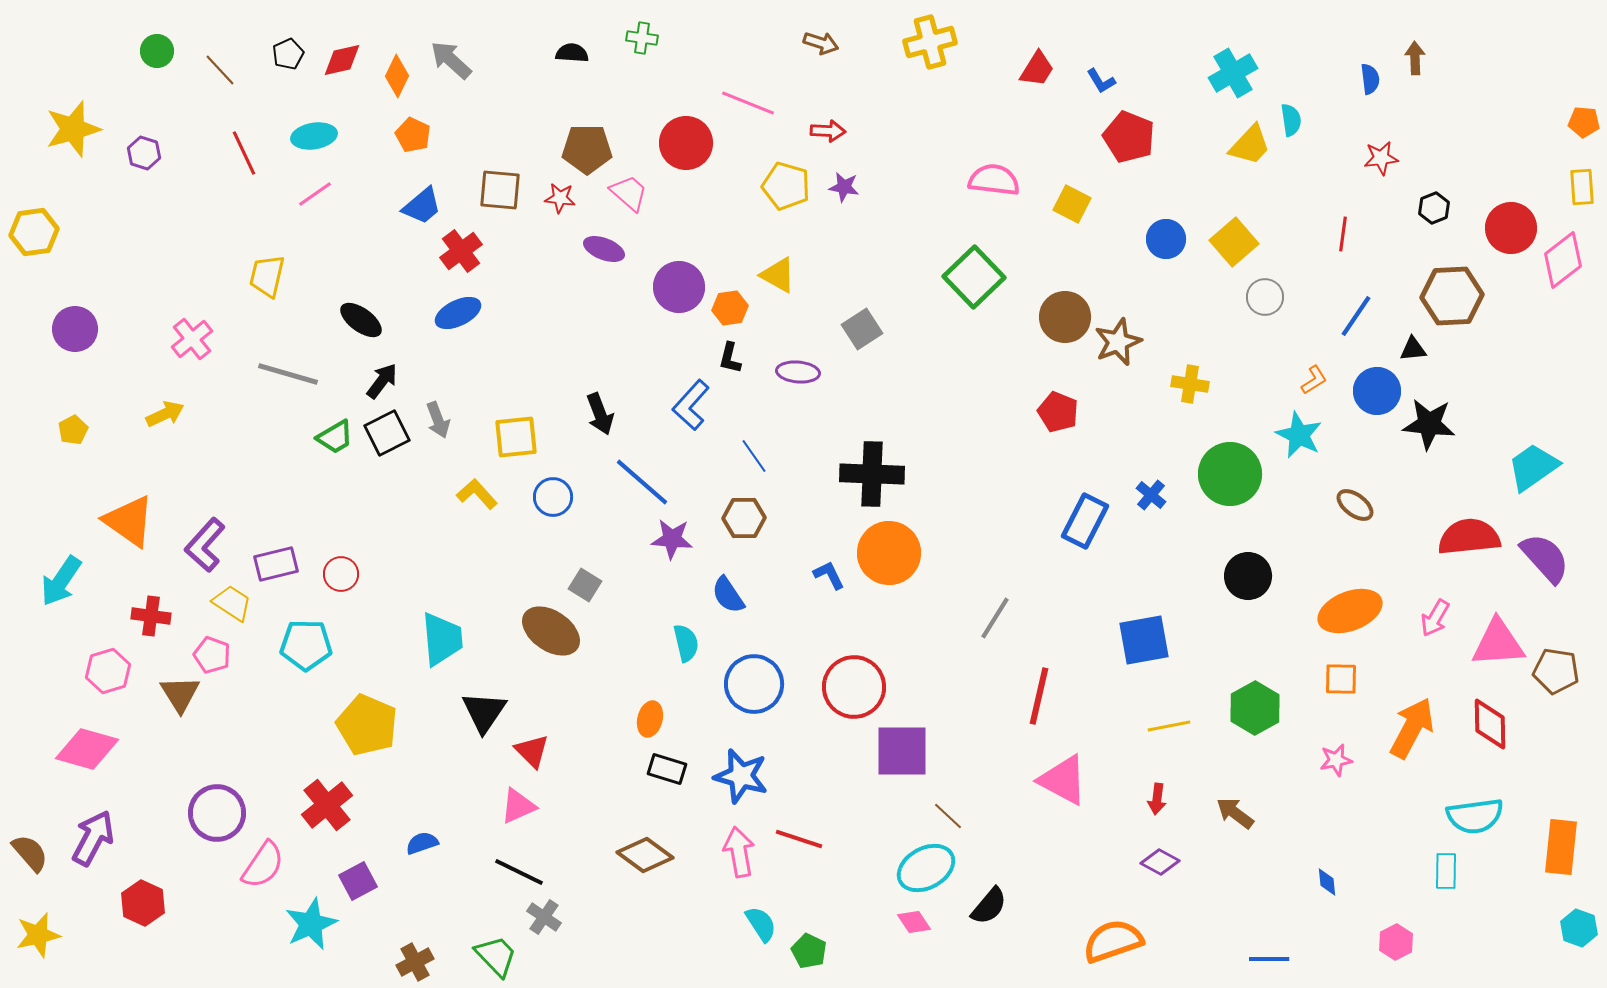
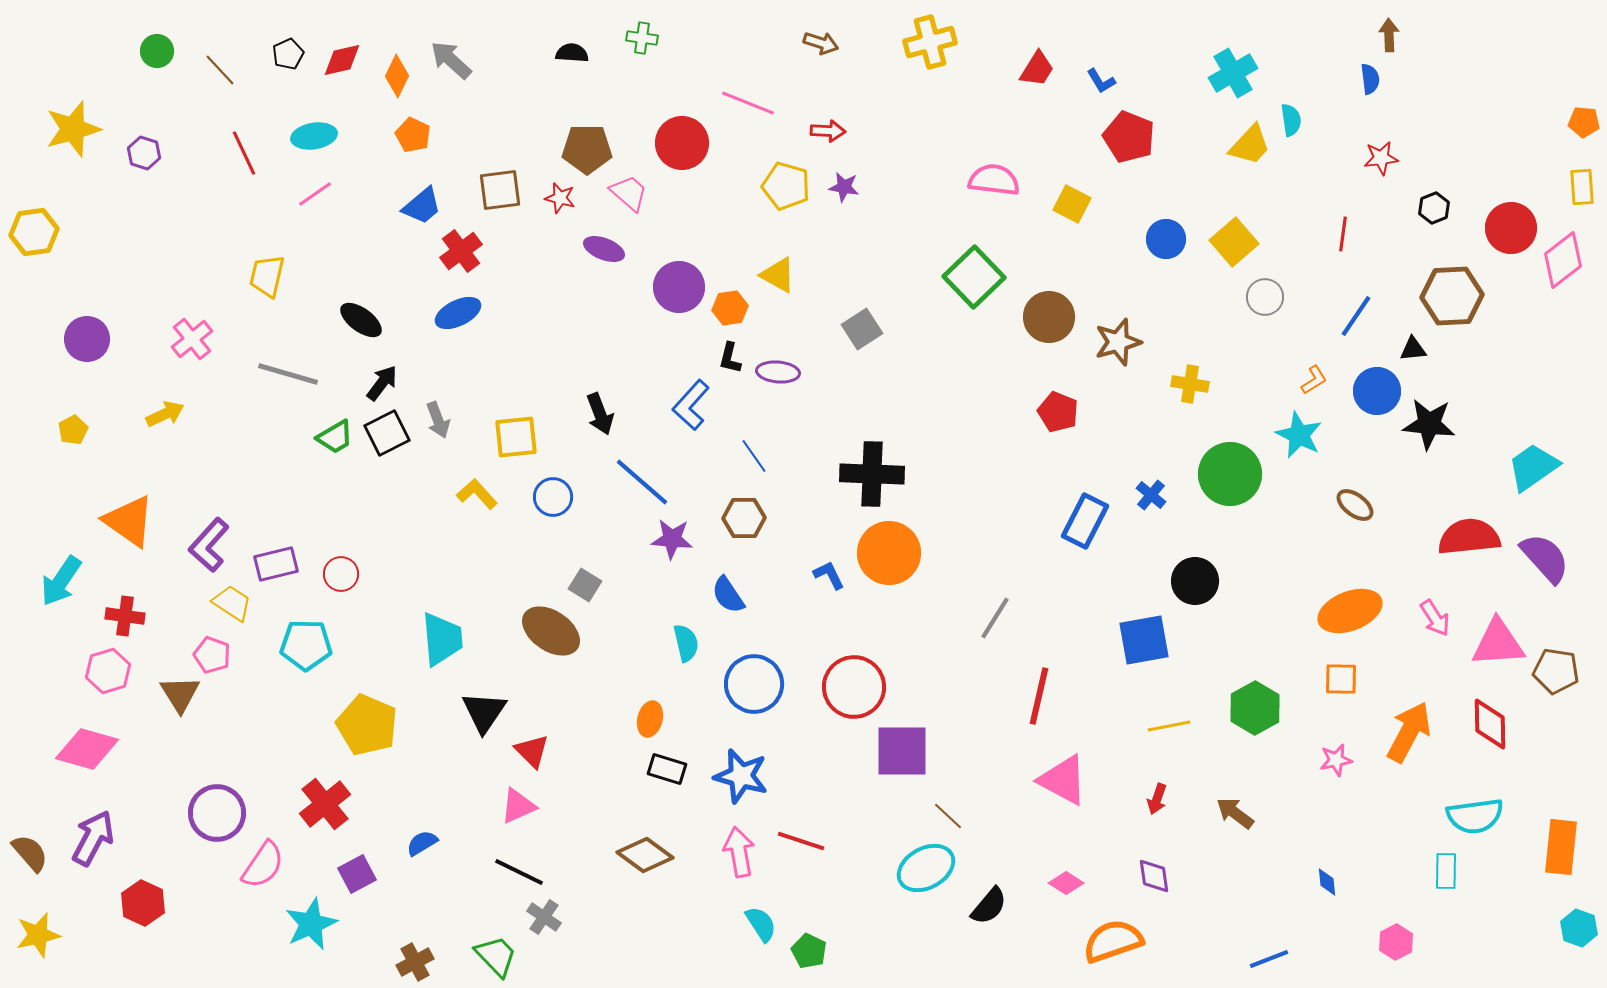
brown arrow at (1415, 58): moved 26 px left, 23 px up
red circle at (686, 143): moved 4 px left
brown square at (500, 190): rotated 12 degrees counterclockwise
red star at (560, 198): rotated 8 degrees clockwise
brown circle at (1065, 317): moved 16 px left
purple circle at (75, 329): moved 12 px right, 10 px down
brown star at (1118, 342): rotated 6 degrees clockwise
purple ellipse at (798, 372): moved 20 px left
black arrow at (382, 381): moved 2 px down
purple L-shape at (205, 545): moved 4 px right
black circle at (1248, 576): moved 53 px left, 5 px down
red cross at (151, 616): moved 26 px left
pink arrow at (1435, 618): rotated 63 degrees counterclockwise
orange arrow at (1412, 728): moved 3 px left, 4 px down
red arrow at (1157, 799): rotated 12 degrees clockwise
red cross at (327, 805): moved 2 px left, 1 px up
red line at (799, 839): moved 2 px right, 2 px down
blue semicircle at (422, 843): rotated 12 degrees counterclockwise
purple diamond at (1160, 862): moved 6 px left, 14 px down; rotated 54 degrees clockwise
purple square at (358, 881): moved 1 px left, 7 px up
pink diamond at (914, 922): moved 152 px right, 39 px up; rotated 24 degrees counterclockwise
blue line at (1269, 959): rotated 21 degrees counterclockwise
